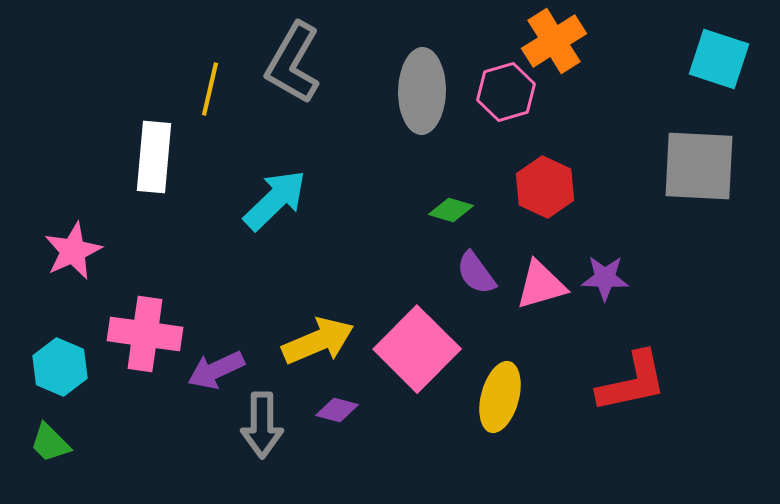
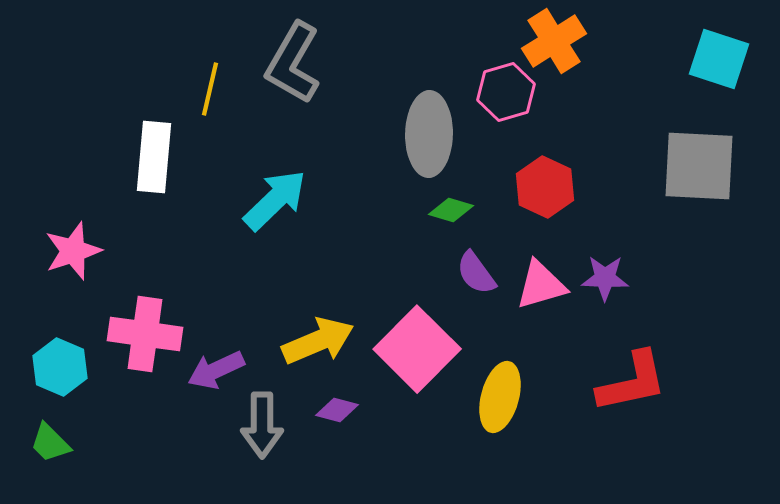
gray ellipse: moved 7 px right, 43 px down
pink star: rotated 6 degrees clockwise
